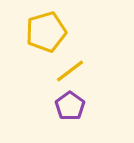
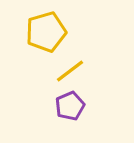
purple pentagon: rotated 12 degrees clockwise
